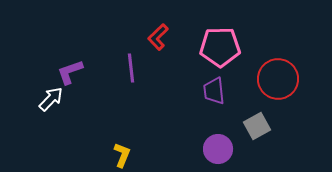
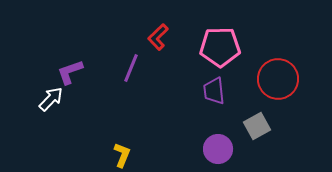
purple line: rotated 28 degrees clockwise
